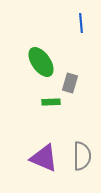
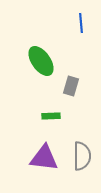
green ellipse: moved 1 px up
gray rectangle: moved 1 px right, 3 px down
green rectangle: moved 14 px down
purple triangle: rotated 16 degrees counterclockwise
